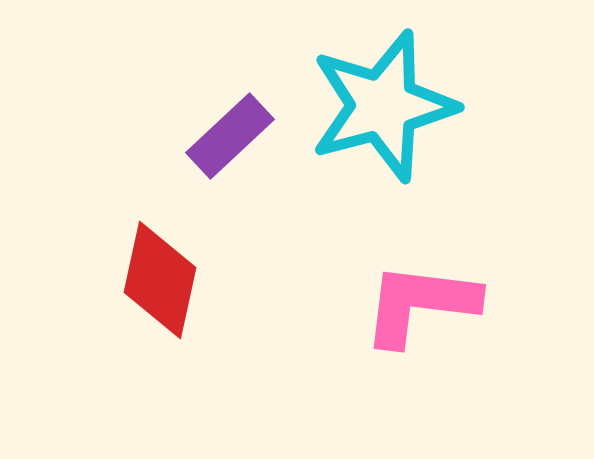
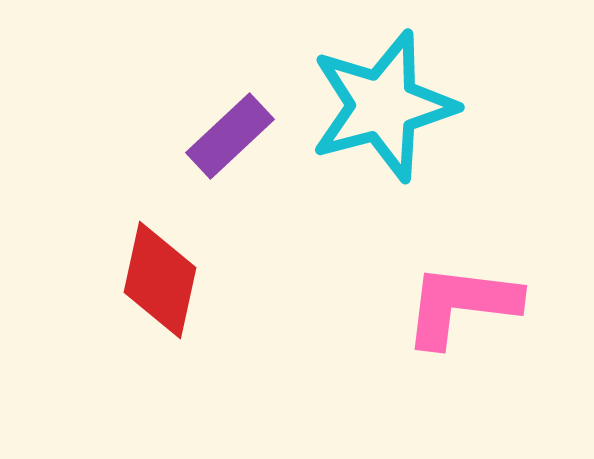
pink L-shape: moved 41 px right, 1 px down
